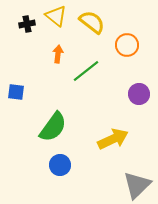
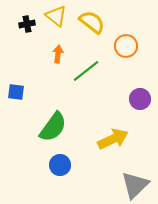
orange circle: moved 1 px left, 1 px down
purple circle: moved 1 px right, 5 px down
gray triangle: moved 2 px left
